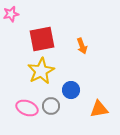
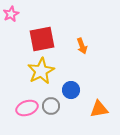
pink star: rotated 14 degrees counterclockwise
pink ellipse: rotated 40 degrees counterclockwise
